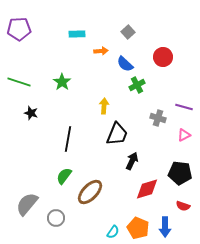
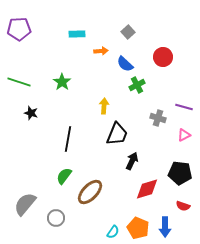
gray semicircle: moved 2 px left
